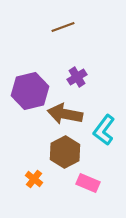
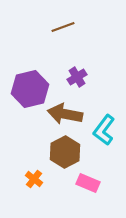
purple hexagon: moved 2 px up
